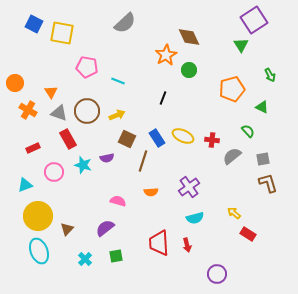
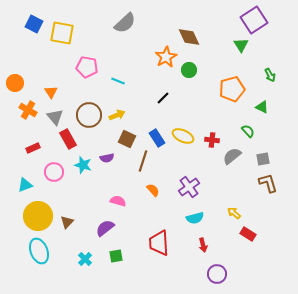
orange star at (166, 55): moved 2 px down
black line at (163, 98): rotated 24 degrees clockwise
brown circle at (87, 111): moved 2 px right, 4 px down
gray triangle at (59, 113): moved 4 px left, 4 px down; rotated 30 degrees clockwise
orange semicircle at (151, 192): moved 2 px right, 2 px up; rotated 128 degrees counterclockwise
brown triangle at (67, 229): moved 7 px up
red arrow at (187, 245): moved 16 px right
